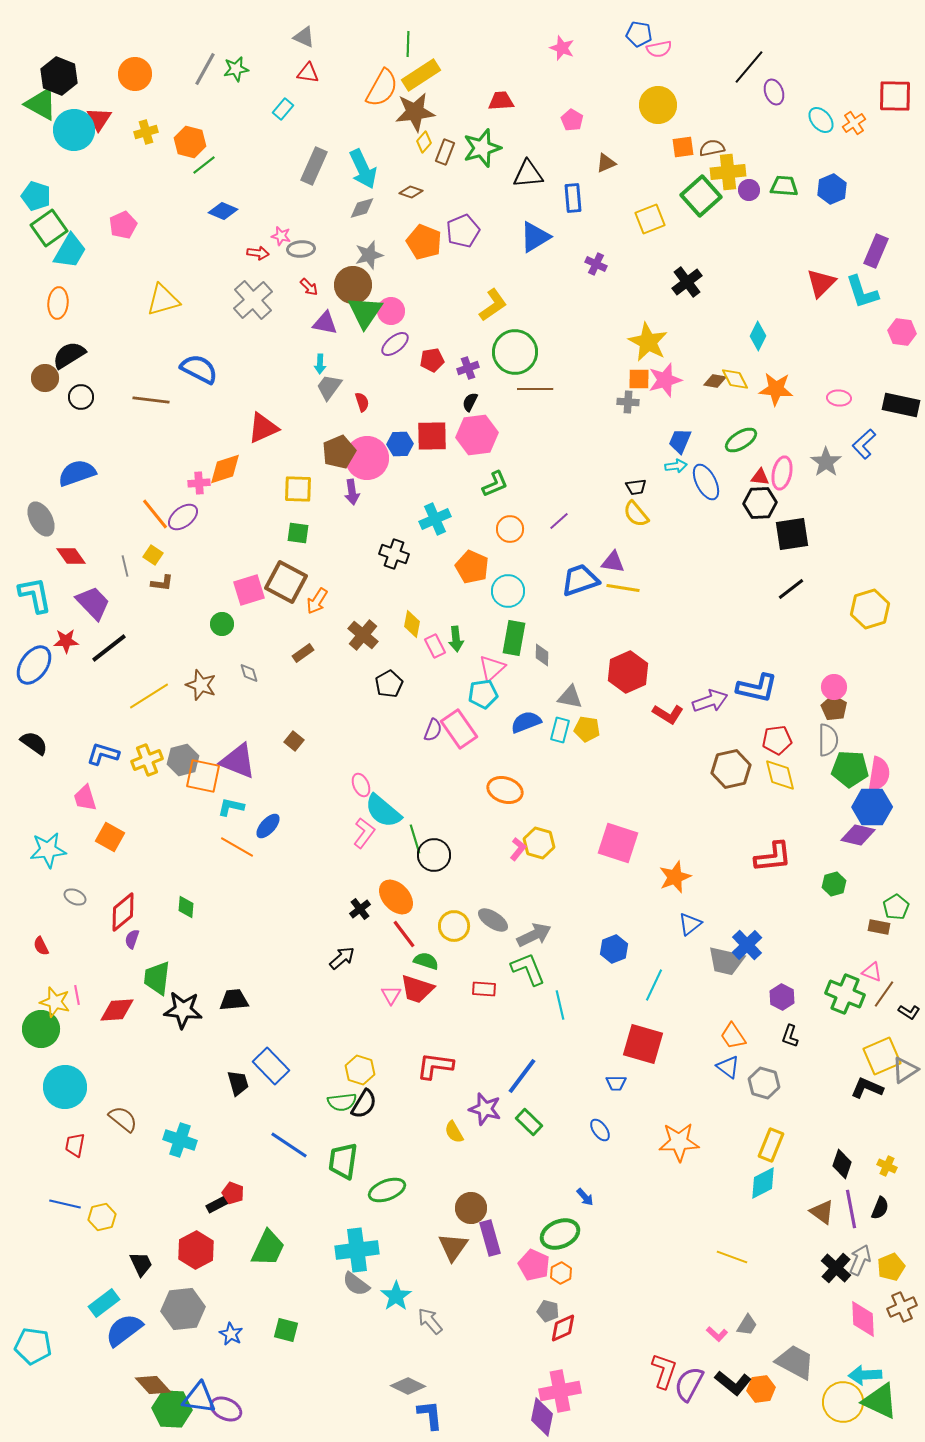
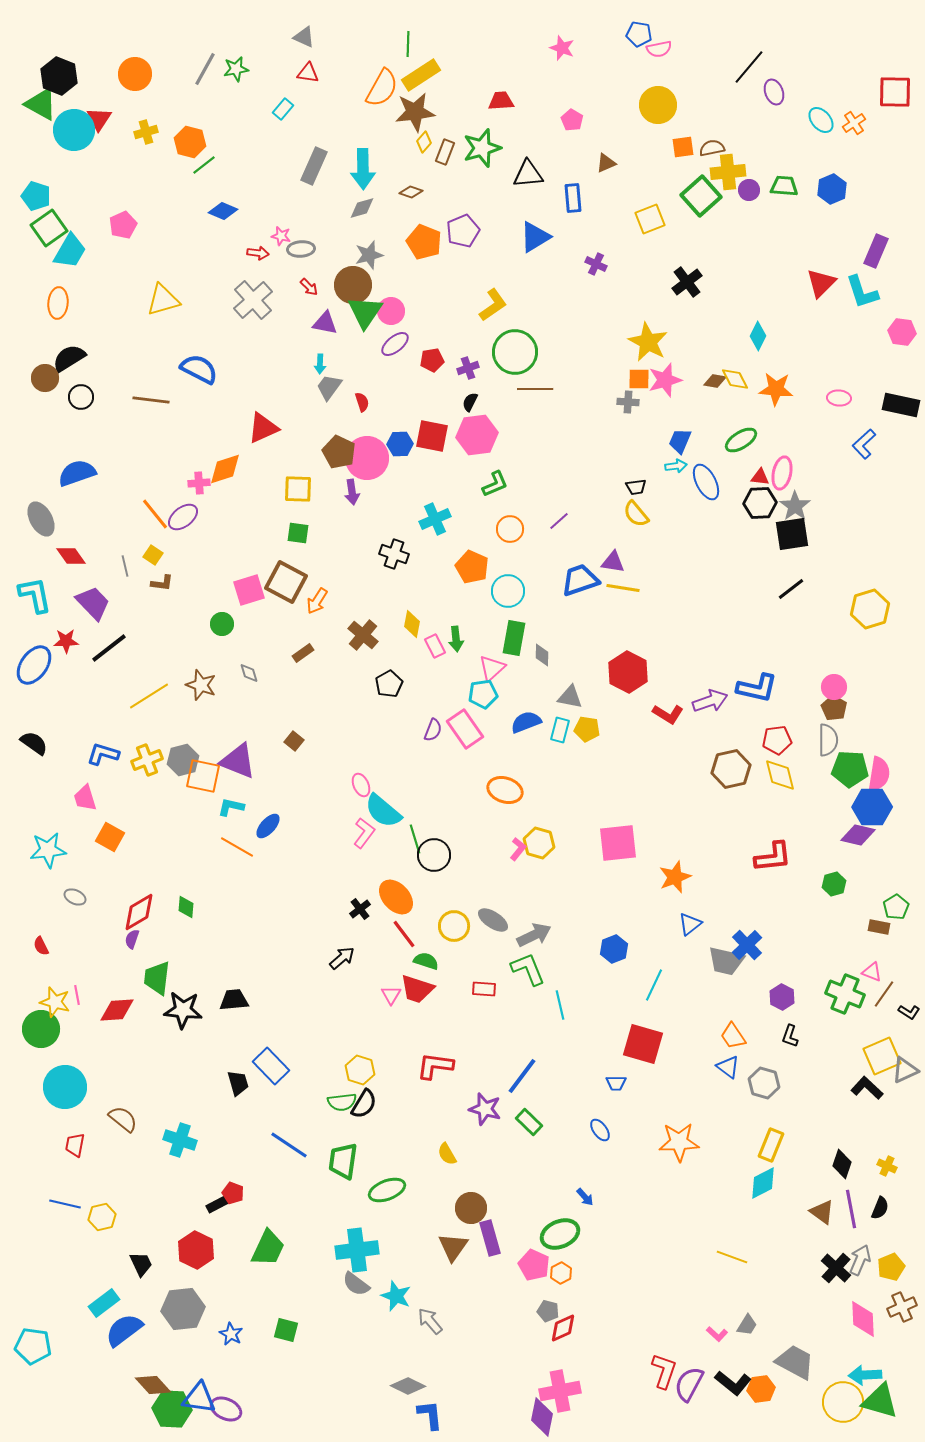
red square at (895, 96): moved 4 px up
cyan arrow at (363, 169): rotated 24 degrees clockwise
black semicircle at (69, 355): moved 3 px down
red square at (432, 436): rotated 12 degrees clockwise
brown pentagon at (339, 452): rotated 24 degrees counterclockwise
gray star at (826, 462): moved 31 px left, 44 px down
red hexagon at (628, 672): rotated 9 degrees counterclockwise
pink rectangle at (459, 729): moved 6 px right
pink square at (618, 843): rotated 24 degrees counterclockwise
red diamond at (123, 912): moved 16 px right; rotated 9 degrees clockwise
gray triangle at (905, 1070): rotated 8 degrees clockwise
black L-shape at (867, 1088): rotated 20 degrees clockwise
yellow semicircle at (454, 1132): moved 7 px left, 22 px down
red hexagon at (196, 1250): rotated 6 degrees counterclockwise
cyan star at (396, 1296): rotated 16 degrees counterclockwise
green triangle at (880, 1401): rotated 9 degrees counterclockwise
